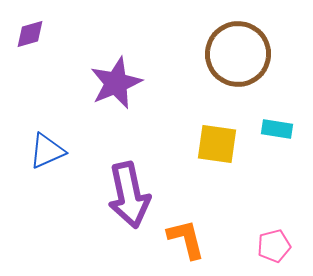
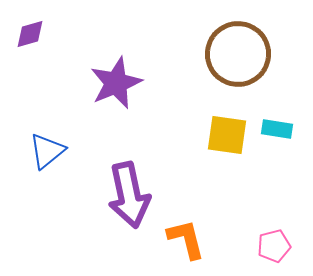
yellow square: moved 10 px right, 9 px up
blue triangle: rotated 15 degrees counterclockwise
